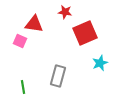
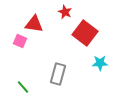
red star: rotated 16 degrees clockwise
red square: rotated 30 degrees counterclockwise
cyan star: rotated 21 degrees clockwise
gray rectangle: moved 2 px up
green line: rotated 32 degrees counterclockwise
